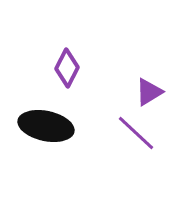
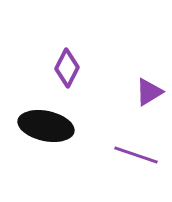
purple line: moved 22 px down; rotated 24 degrees counterclockwise
